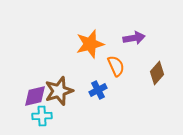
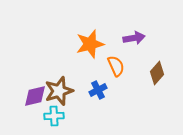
cyan cross: moved 12 px right
